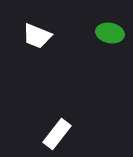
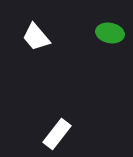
white trapezoid: moved 1 px left, 1 px down; rotated 28 degrees clockwise
